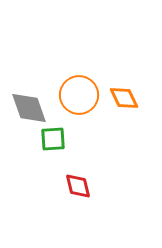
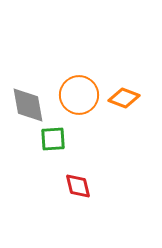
orange diamond: rotated 44 degrees counterclockwise
gray diamond: moved 1 px left, 3 px up; rotated 9 degrees clockwise
